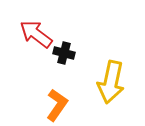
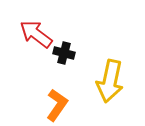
yellow arrow: moved 1 px left, 1 px up
